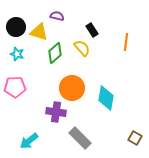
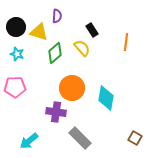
purple semicircle: rotated 80 degrees clockwise
